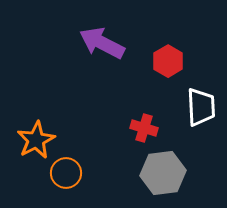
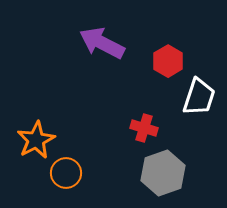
white trapezoid: moved 2 px left, 10 px up; rotated 21 degrees clockwise
gray hexagon: rotated 12 degrees counterclockwise
